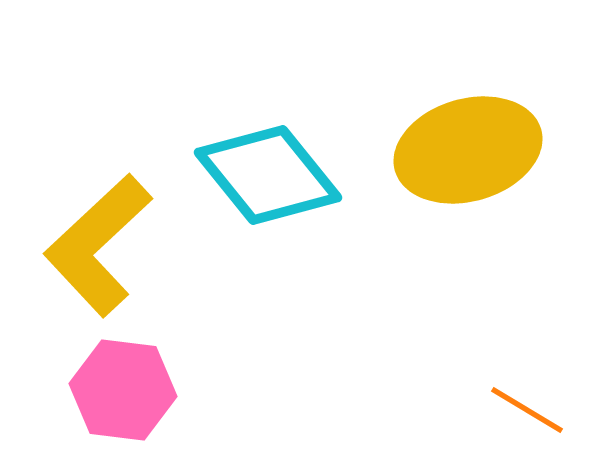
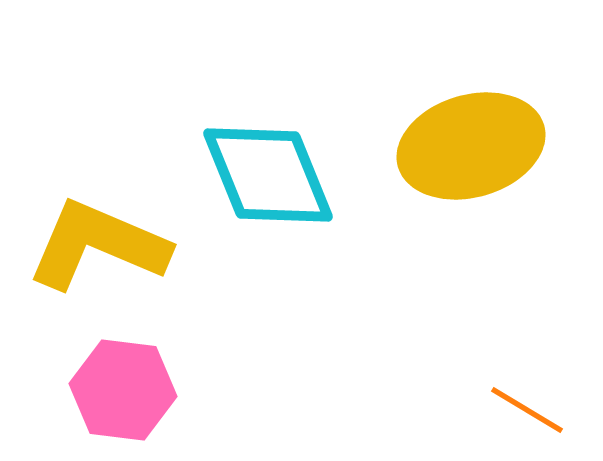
yellow ellipse: moved 3 px right, 4 px up
cyan diamond: rotated 17 degrees clockwise
yellow L-shape: rotated 66 degrees clockwise
